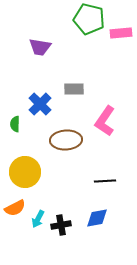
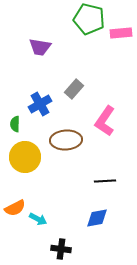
gray rectangle: rotated 48 degrees counterclockwise
blue cross: rotated 15 degrees clockwise
yellow circle: moved 15 px up
cyan arrow: rotated 90 degrees counterclockwise
black cross: moved 24 px down; rotated 18 degrees clockwise
